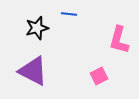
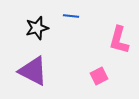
blue line: moved 2 px right, 2 px down
